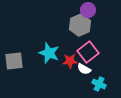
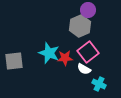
gray hexagon: moved 1 px down
red star: moved 5 px left, 3 px up
